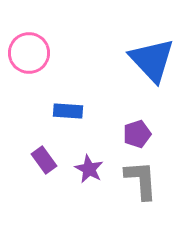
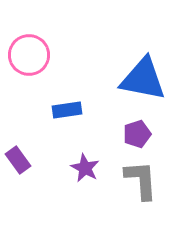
pink circle: moved 2 px down
blue triangle: moved 9 px left, 19 px down; rotated 36 degrees counterclockwise
blue rectangle: moved 1 px left, 1 px up; rotated 12 degrees counterclockwise
purple rectangle: moved 26 px left
purple star: moved 4 px left, 1 px up
